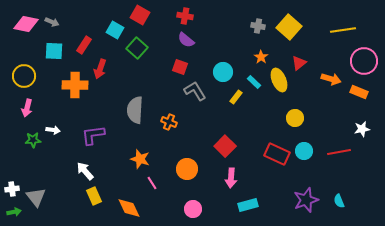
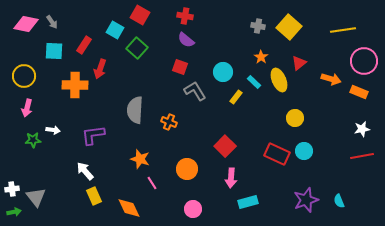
gray arrow at (52, 22): rotated 32 degrees clockwise
red line at (339, 152): moved 23 px right, 4 px down
cyan rectangle at (248, 205): moved 3 px up
